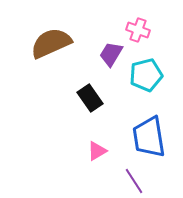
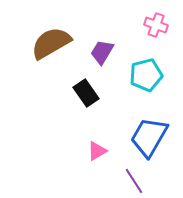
pink cross: moved 18 px right, 5 px up
brown semicircle: rotated 6 degrees counterclockwise
purple trapezoid: moved 9 px left, 2 px up
black rectangle: moved 4 px left, 5 px up
blue trapezoid: rotated 39 degrees clockwise
